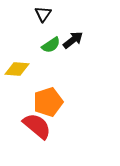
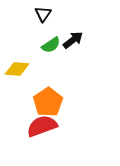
orange pentagon: rotated 16 degrees counterclockwise
red semicircle: moved 5 px right; rotated 60 degrees counterclockwise
